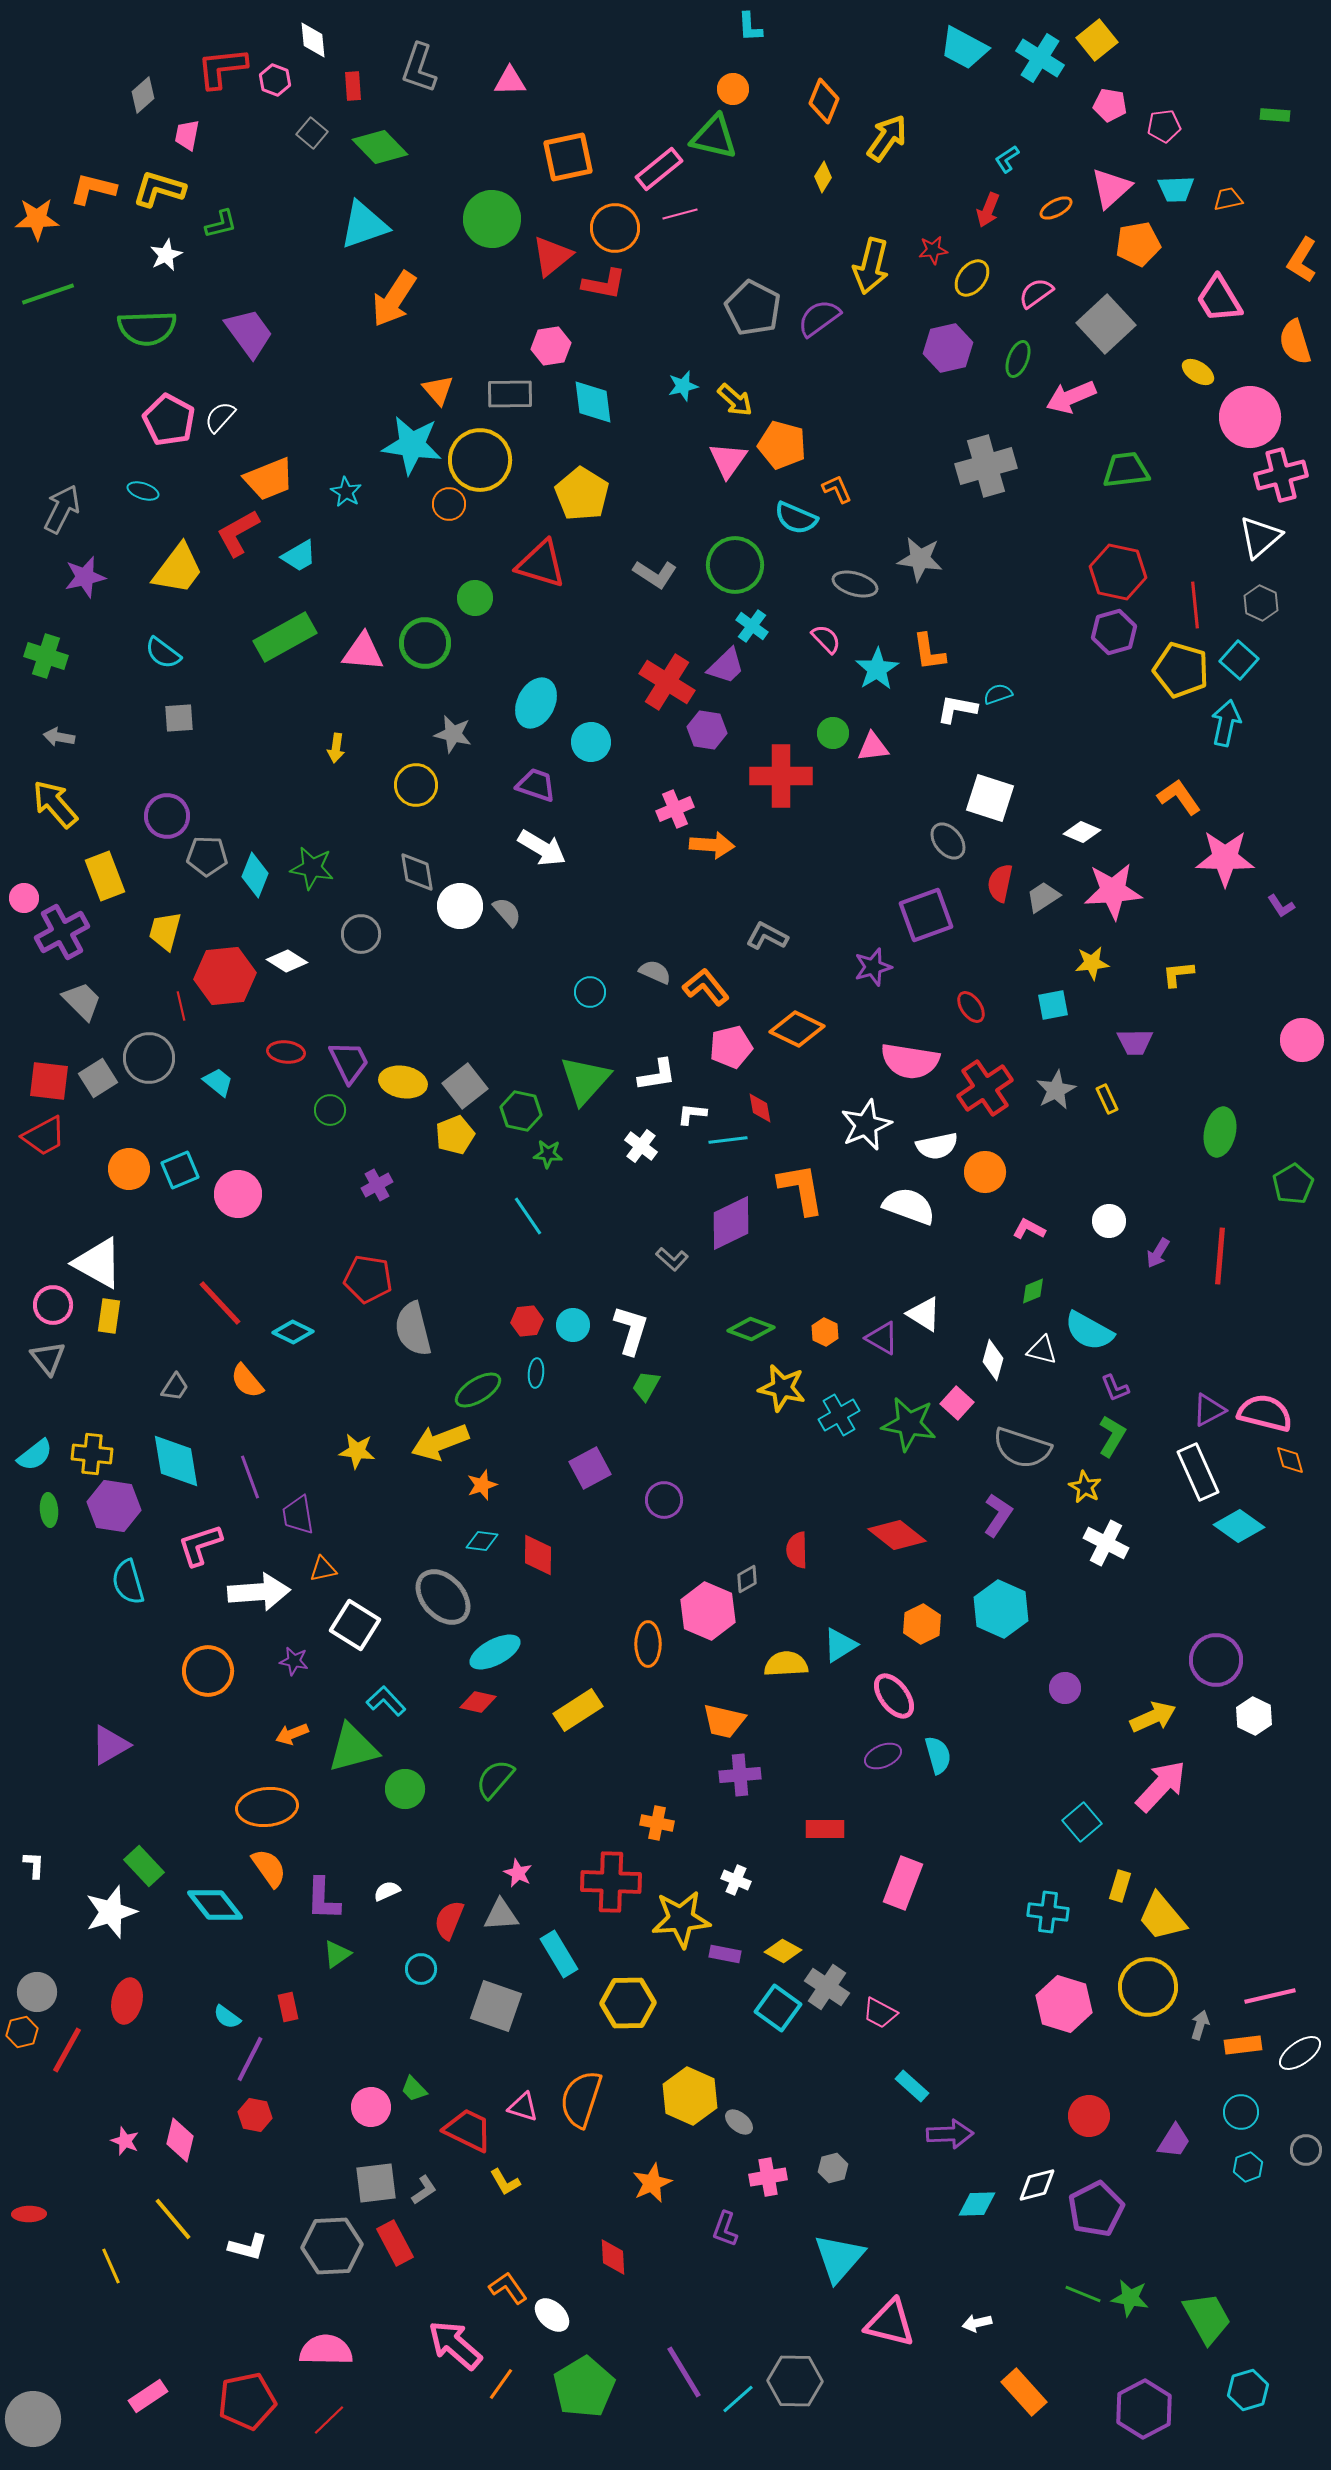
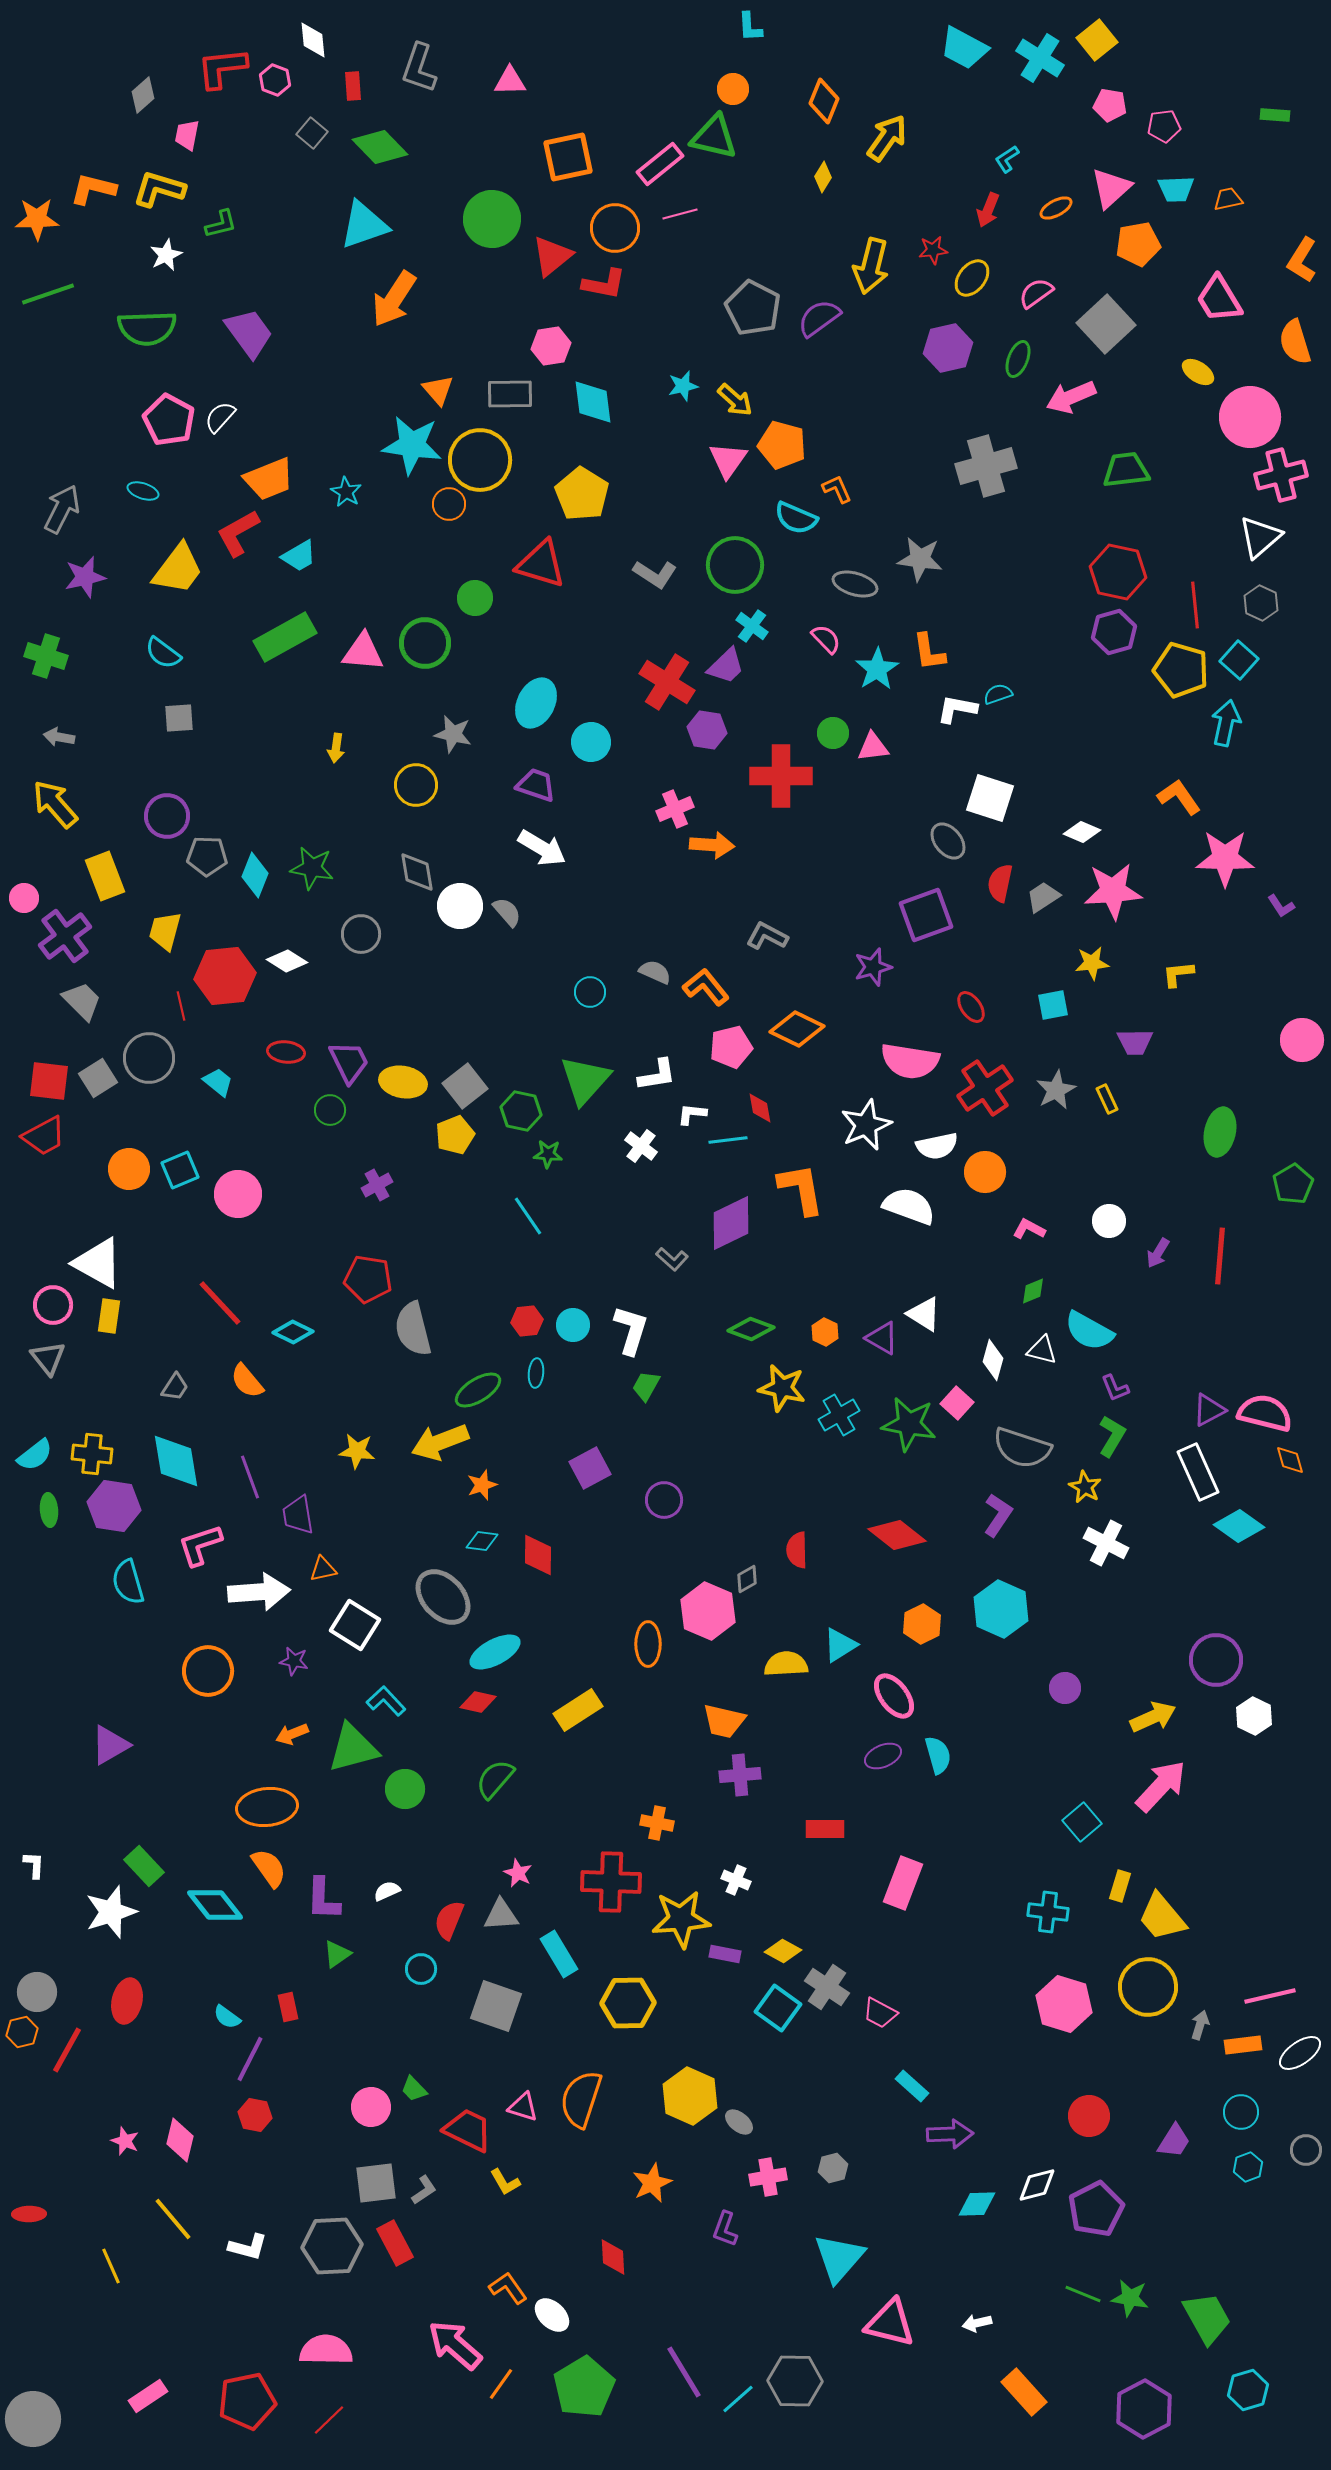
pink rectangle at (659, 169): moved 1 px right, 5 px up
purple cross at (62, 932): moved 3 px right, 4 px down; rotated 8 degrees counterclockwise
